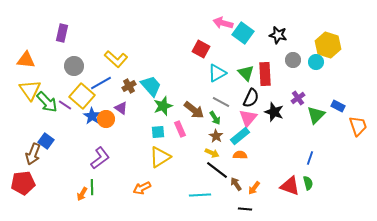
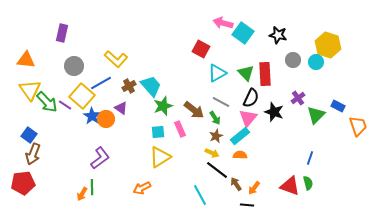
brown star at (216, 136): rotated 16 degrees clockwise
blue square at (46, 141): moved 17 px left, 6 px up
cyan line at (200, 195): rotated 65 degrees clockwise
black line at (245, 209): moved 2 px right, 4 px up
